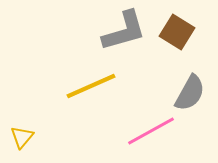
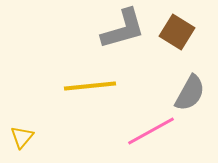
gray L-shape: moved 1 px left, 2 px up
yellow line: moved 1 px left; rotated 18 degrees clockwise
